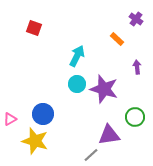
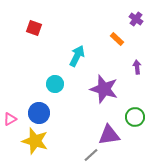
cyan circle: moved 22 px left
blue circle: moved 4 px left, 1 px up
